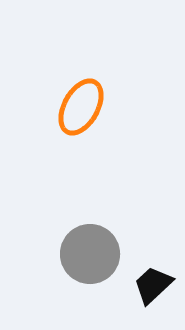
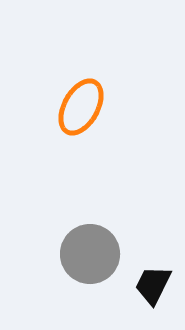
black trapezoid: rotated 21 degrees counterclockwise
